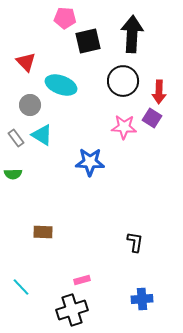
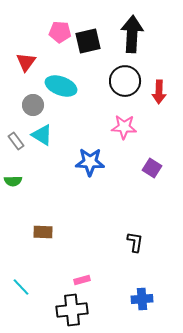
pink pentagon: moved 5 px left, 14 px down
red triangle: rotated 20 degrees clockwise
black circle: moved 2 px right
cyan ellipse: moved 1 px down
gray circle: moved 3 px right
purple square: moved 50 px down
gray rectangle: moved 3 px down
green semicircle: moved 7 px down
black cross: rotated 12 degrees clockwise
